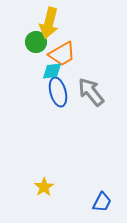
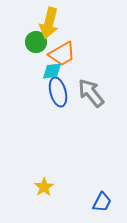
gray arrow: moved 1 px down
